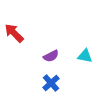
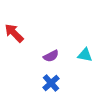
cyan triangle: moved 1 px up
